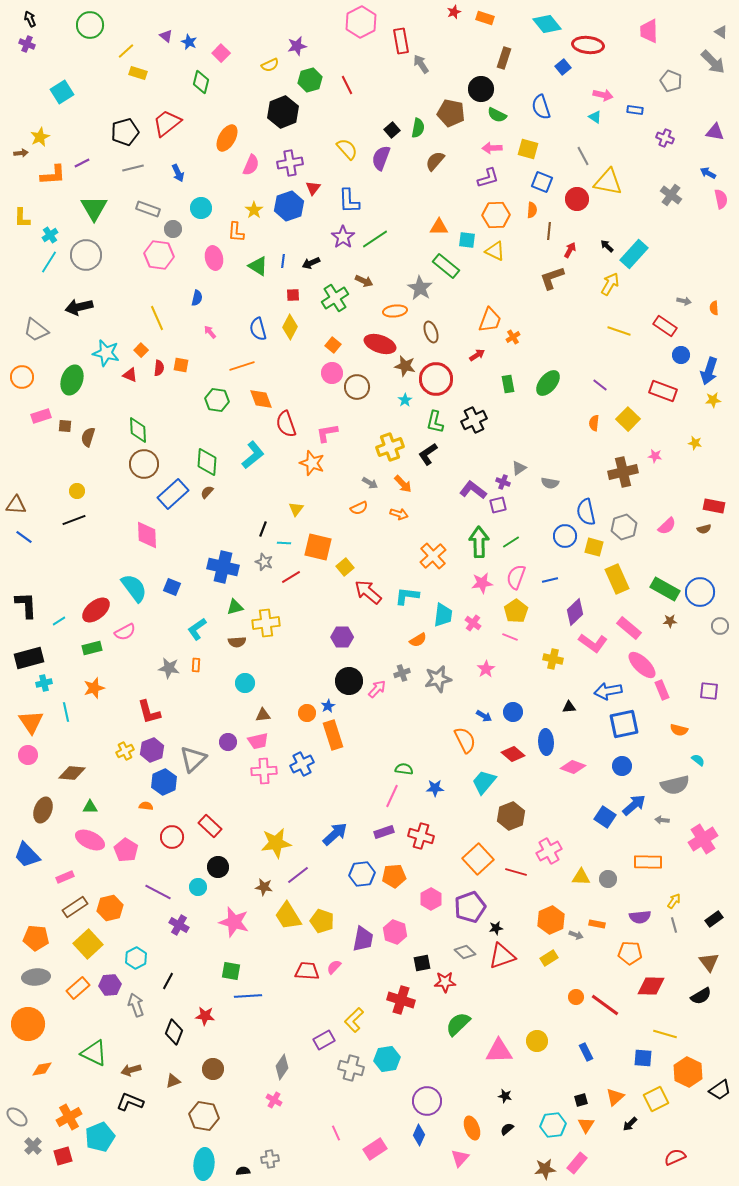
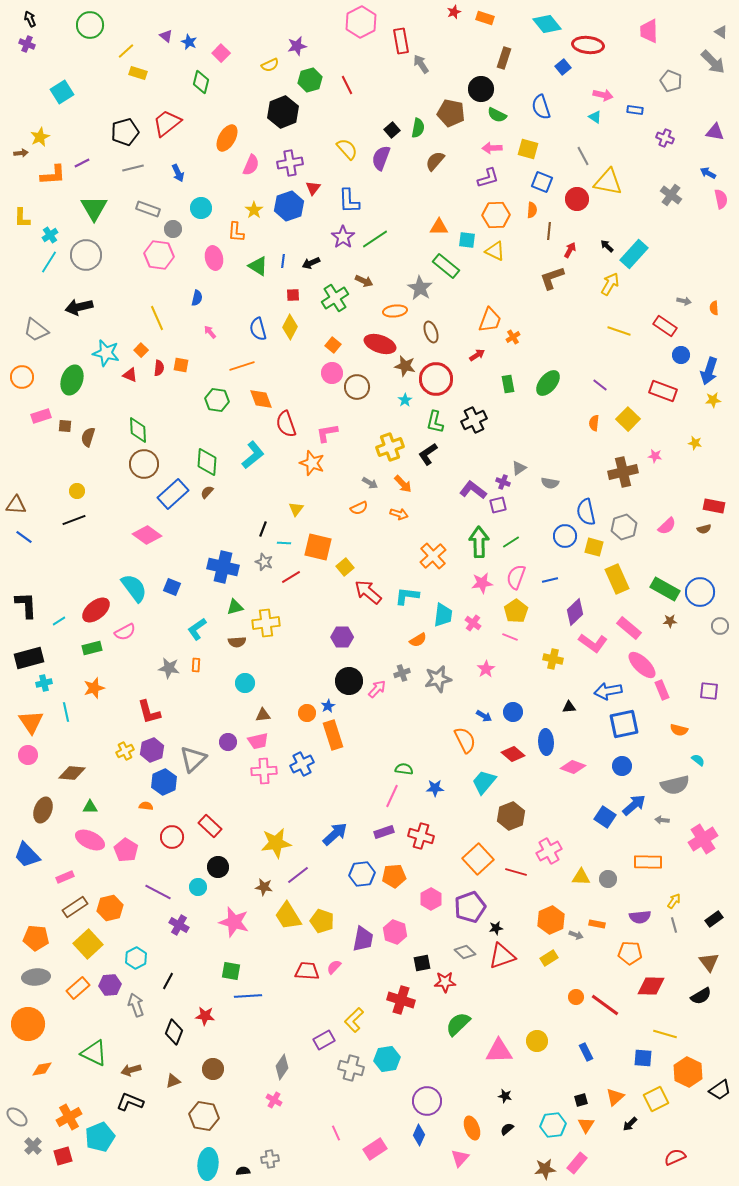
pink diamond at (147, 535): rotated 52 degrees counterclockwise
cyan ellipse at (204, 1164): moved 4 px right
